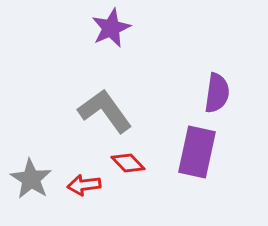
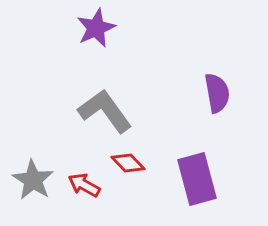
purple star: moved 15 px left
purple semicircle: rotated 18 degrees counterclockwise
purple rectangle: moved 27 px down; rotated 27 degrees counterclockwise
gray star: moved 2 px right, 1 px down
red arrow: rotated 36 degrees clockwise
